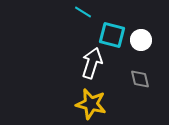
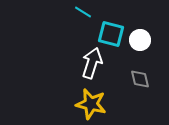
cyan square: moved 1 px left, 1 px up
white circle: moved 1 px left
